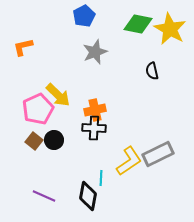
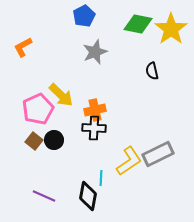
yellow star: moved 1 px right; rotated 8 degrees clockwise
orange L-shape: rotated 15 degrees counterclockwise
yellow arrow: moved 3 px right
